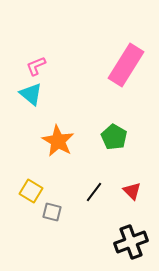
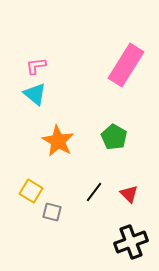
pink L-shape: rotated 15 degrees clockwise
cyan triangle: moved 4 px right
red triangle: moved 3 px left, 3 px down
